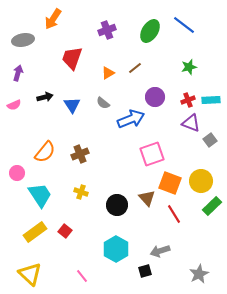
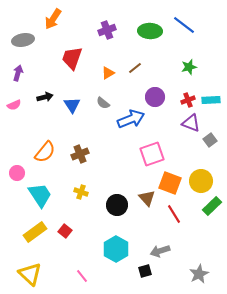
green ellipse: rotated 60 degrees clockwise
